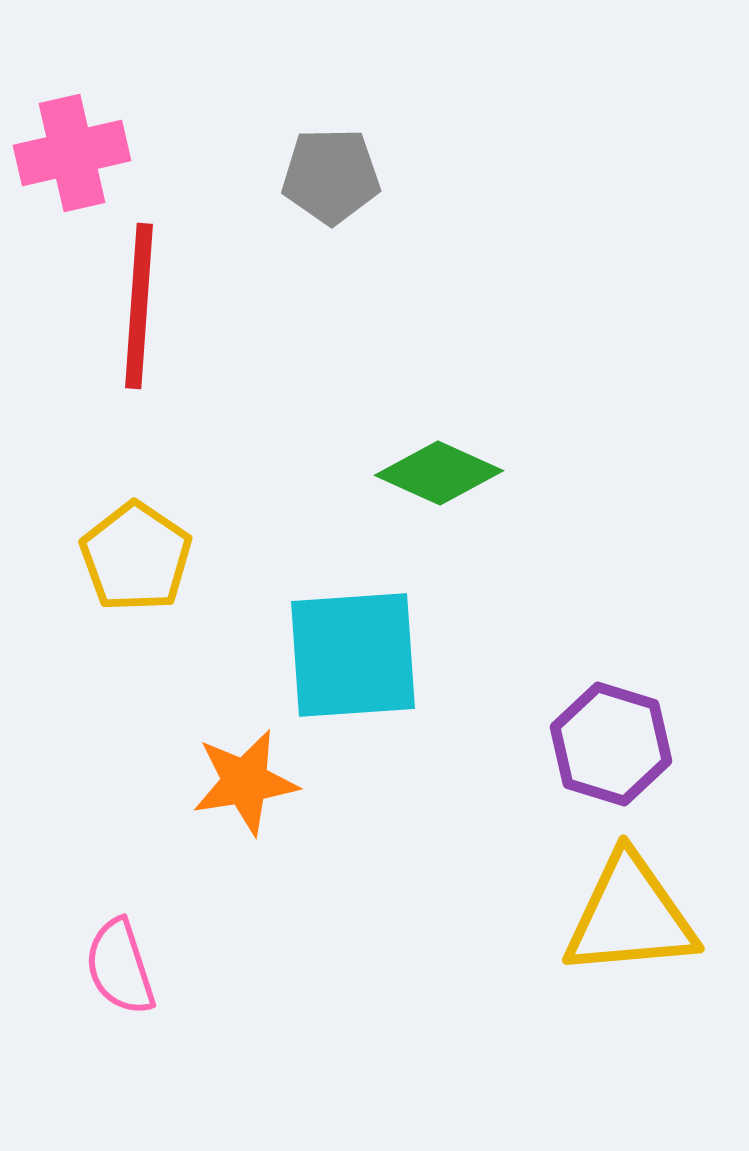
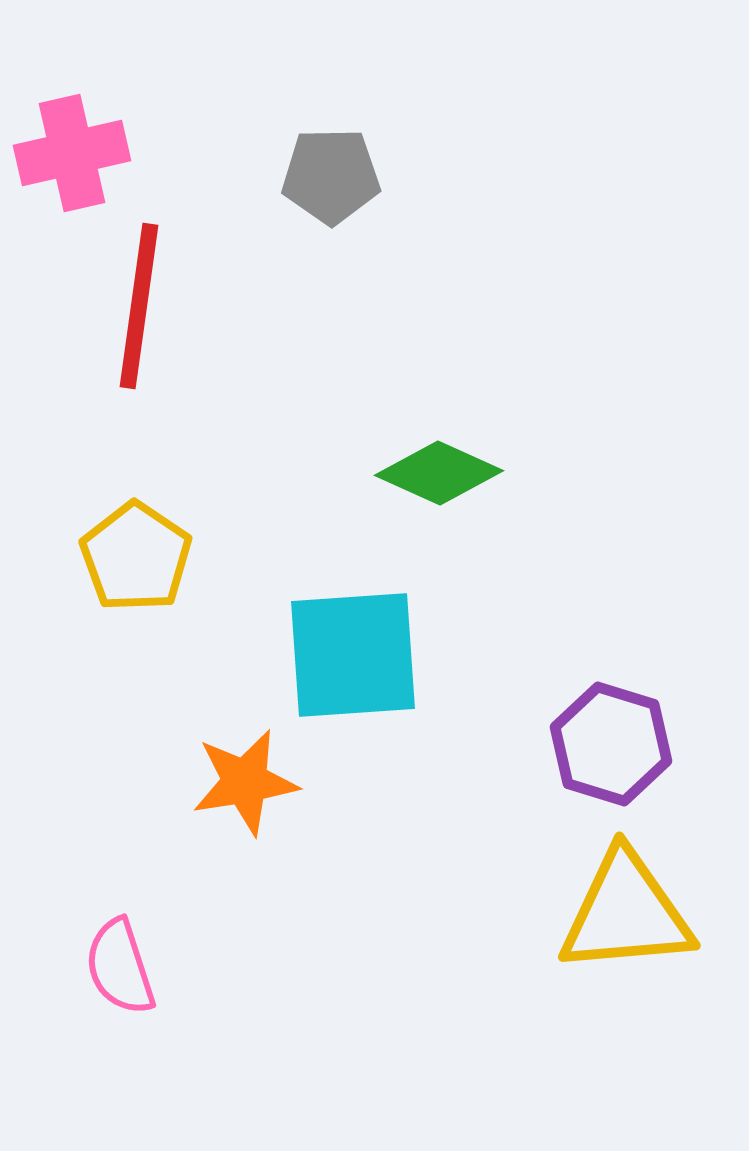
red line: rotated 4 degrees clockwise
yellow triangle: moved 4 px left, 3 px up
